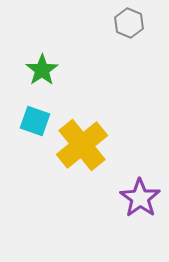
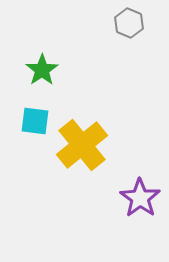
cyan square: rotated 12 degrees counterclockwise
